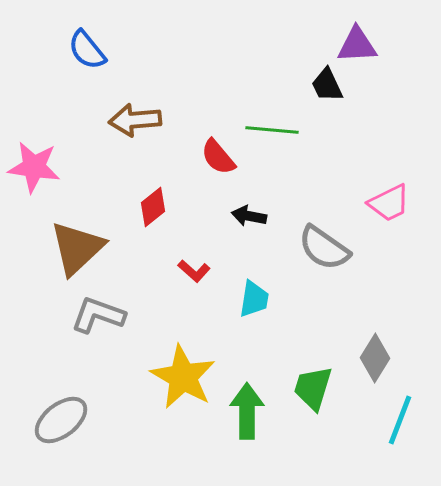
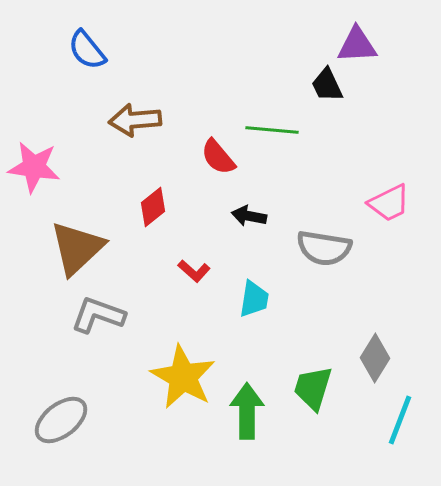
gray semicircle: rotated 26 degrees counterclockwise
